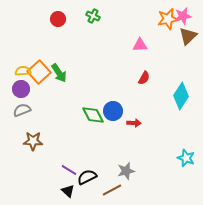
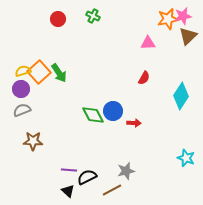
pink triangle: moved 8 px right, 2 px up
yellow semicircle: rotated 14 degrees counterclockwise
purple line: rotated 28 degrees counterclockwise
